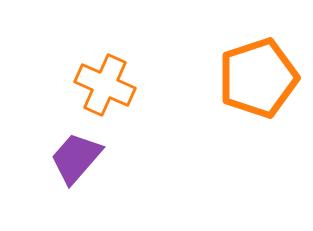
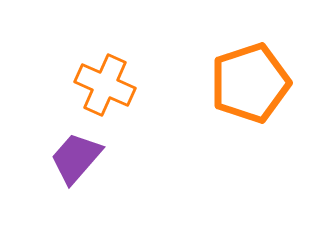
orange pentagon: moved 8 px left, 5 px down
